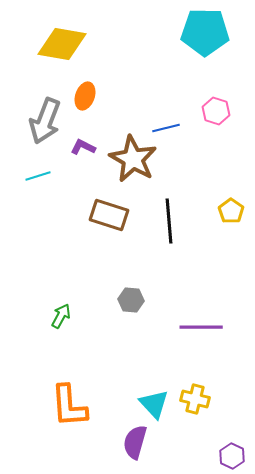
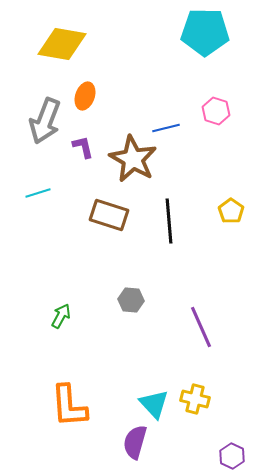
purple L-shape: rotated 50 degrees clockwise
cyan line: moved 17 px down
purple line: rotated 66 degrees clockwise
